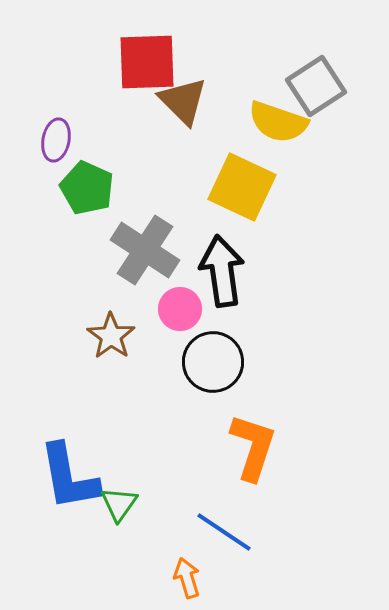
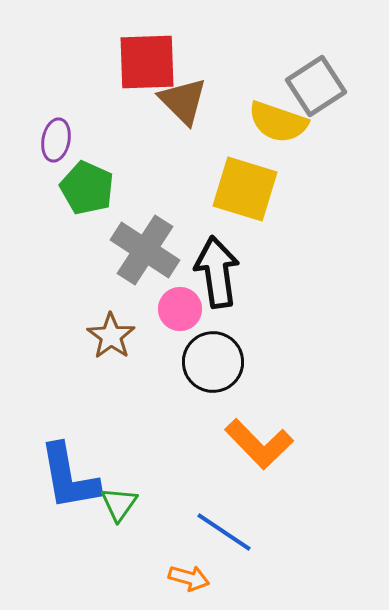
yellow square: moved 3 px right, 2 px down; rotated 8 degrees counterclockwise
black arrow: moved 5 px left, 1 px down
orange L-shape: moved 6 px right, 3 px up; rotated 118 degrees clockwise
orange arrow: moved 2 px right; rotated 123 degrees clockwise
